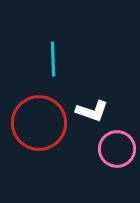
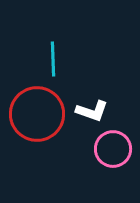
red circle: moved 2 px left, 9 px up
pink circle: moved 4 px left
